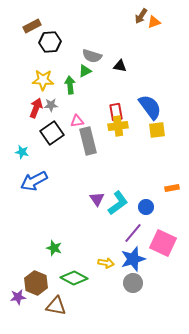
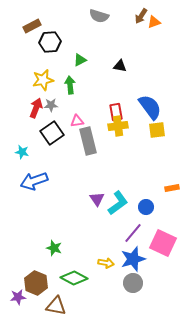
gray semicircle: moved 7 px right, 40 px up
green triangle: moved 5 px left, 11 px up
yellow star: rotated 15 degrees counterclockwise
blue arrow: rotated 8 degrees clockwise
